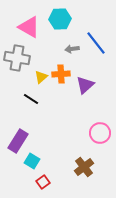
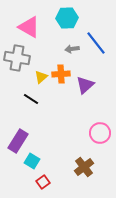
cyan hexagon: moved 7 px right, 1 px up
